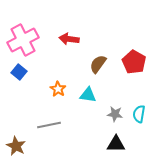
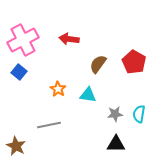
gray star: rotated 14 degrees counterclockwise
